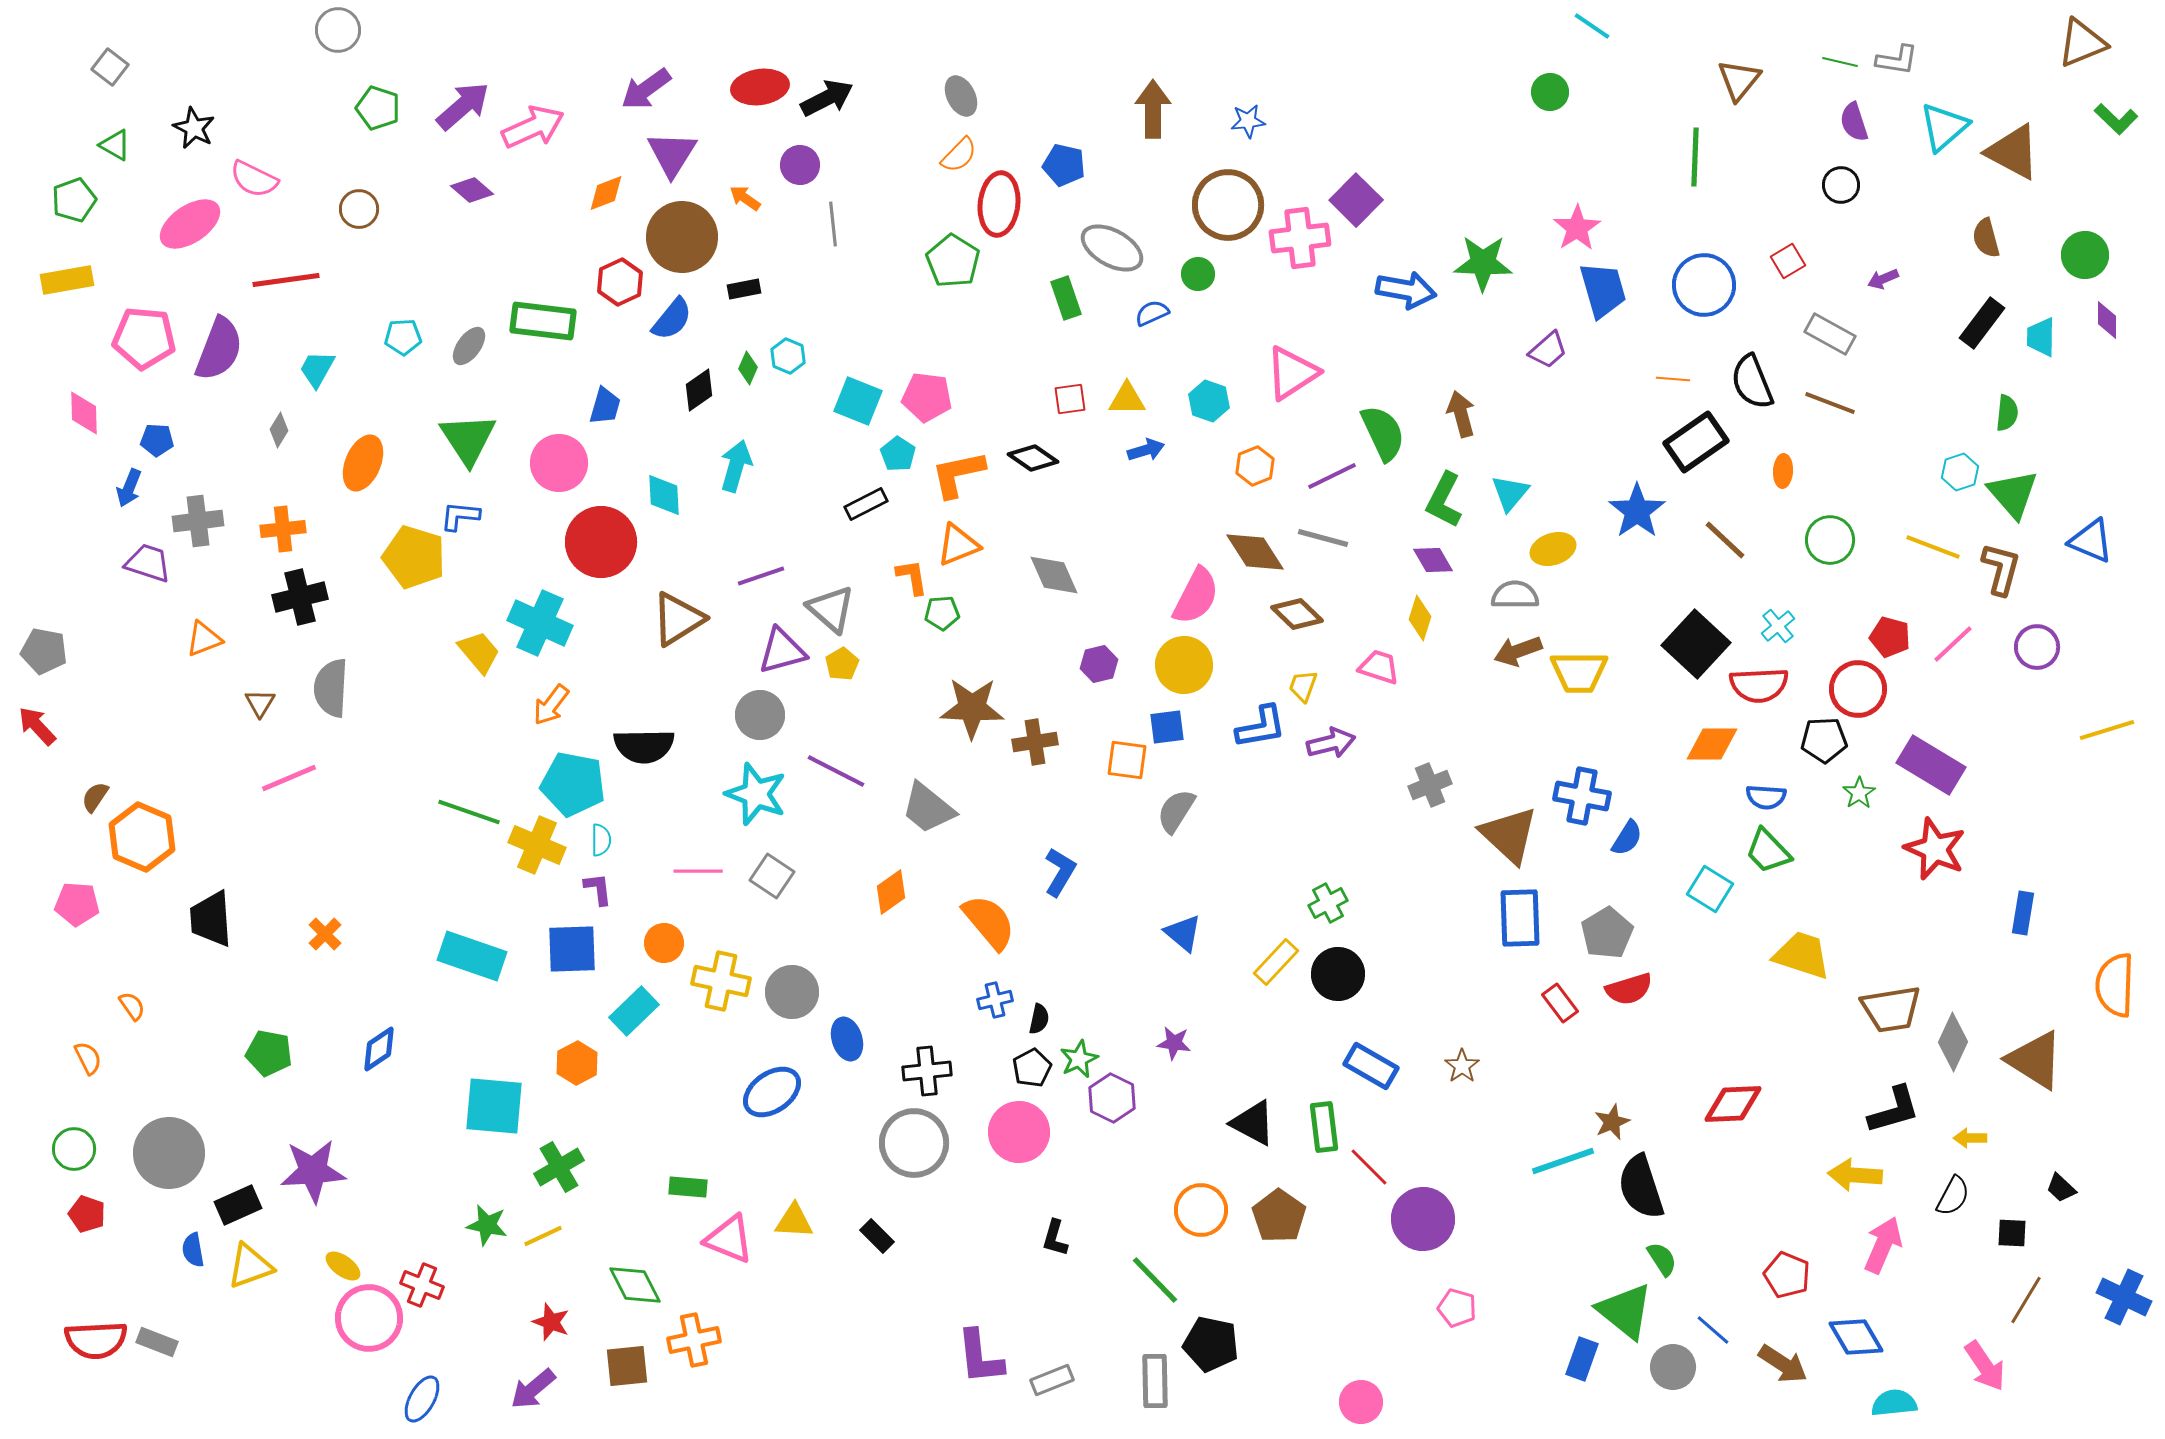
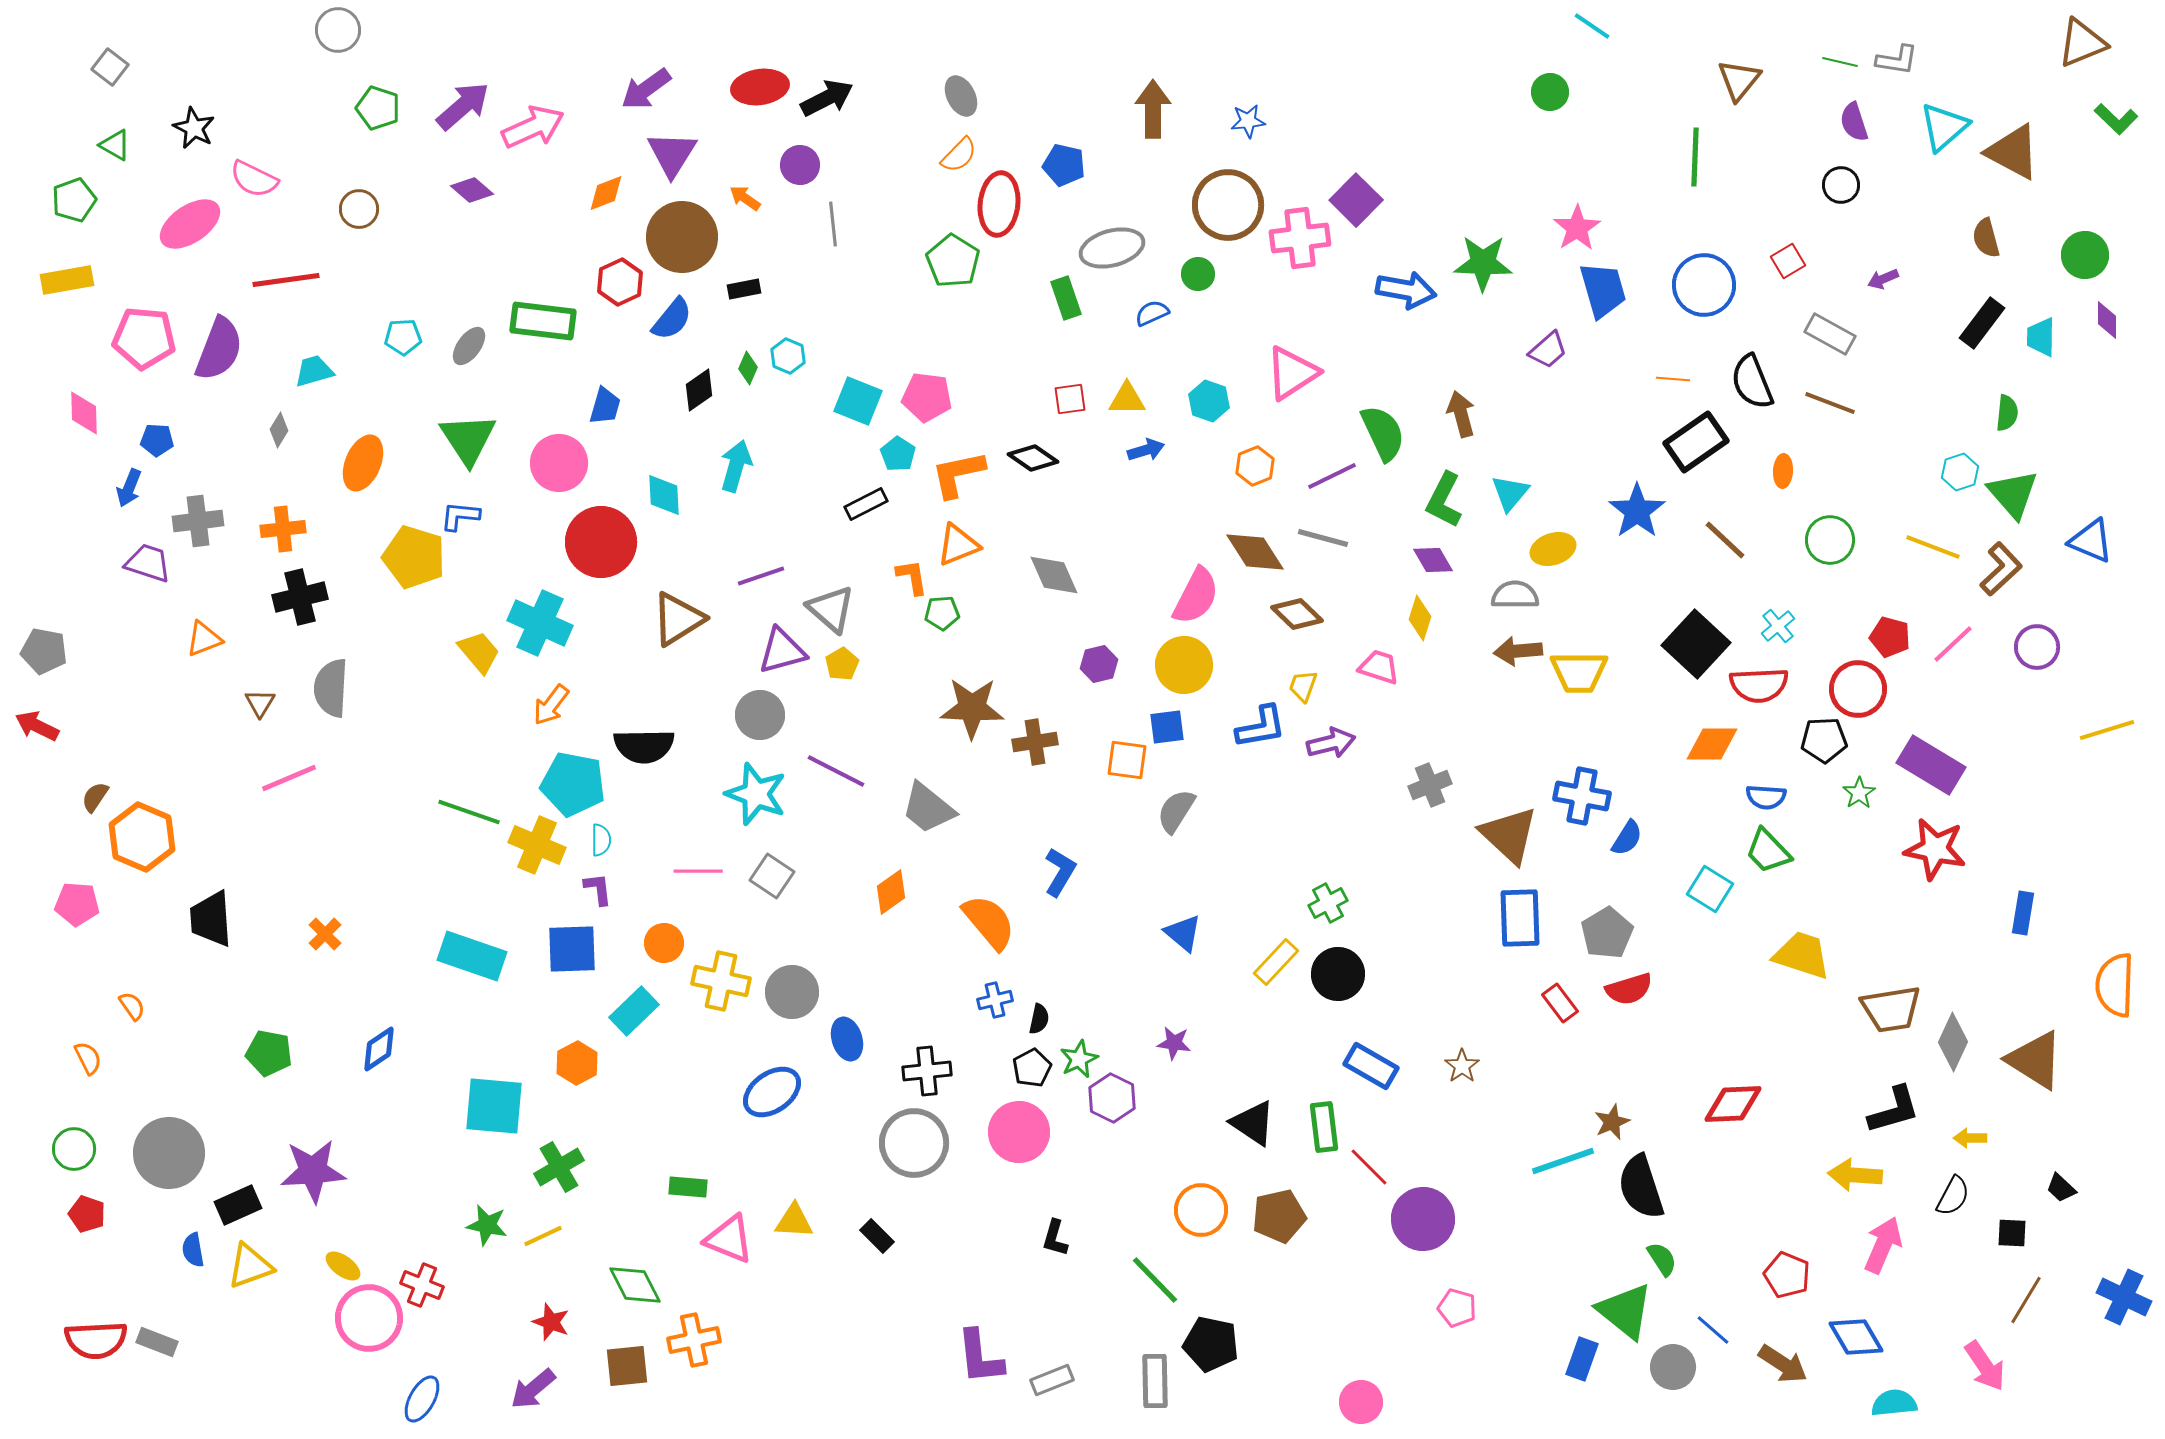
gray ellipse at (1112, 248): rotated 44 degrees counterclockwise
cyan trapezoid at (317, 369): moved 3 px left, 2 px down; rotated 45 degrees clockwise
brown L-shape at (2001, 569): rotated 32 degrees clockwise
brown arrow at (1518, 651): rotated 15 degrees clockwise
red arrow at (37, 726): rotated 21 degrees counterclockwise
red star at (1935, 849): rotated 12 degrees counterclockwise
black triangle at (1253, 1123): rotated 6 degrees clockwise
brown pentagon at (1279, 1216): rotated 24 degrees clockwise
